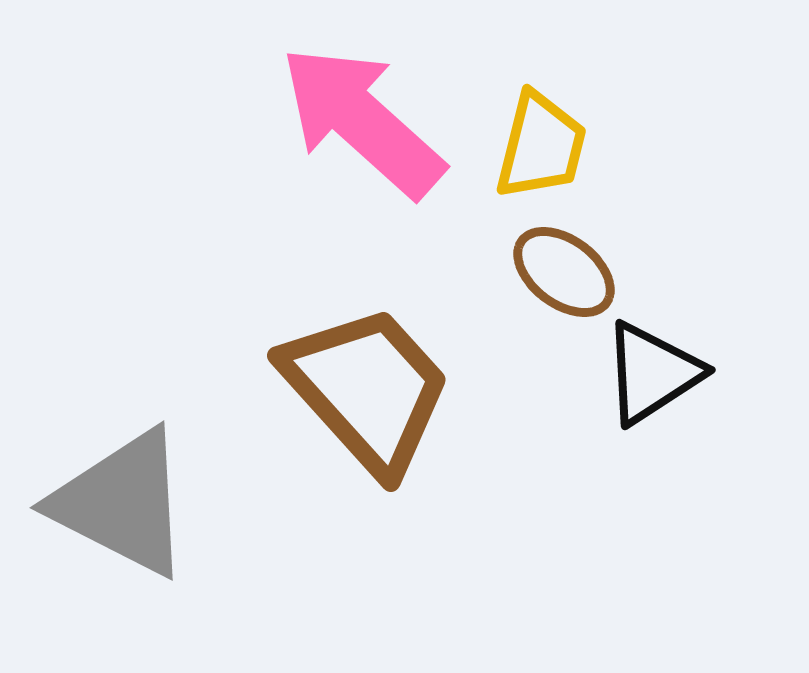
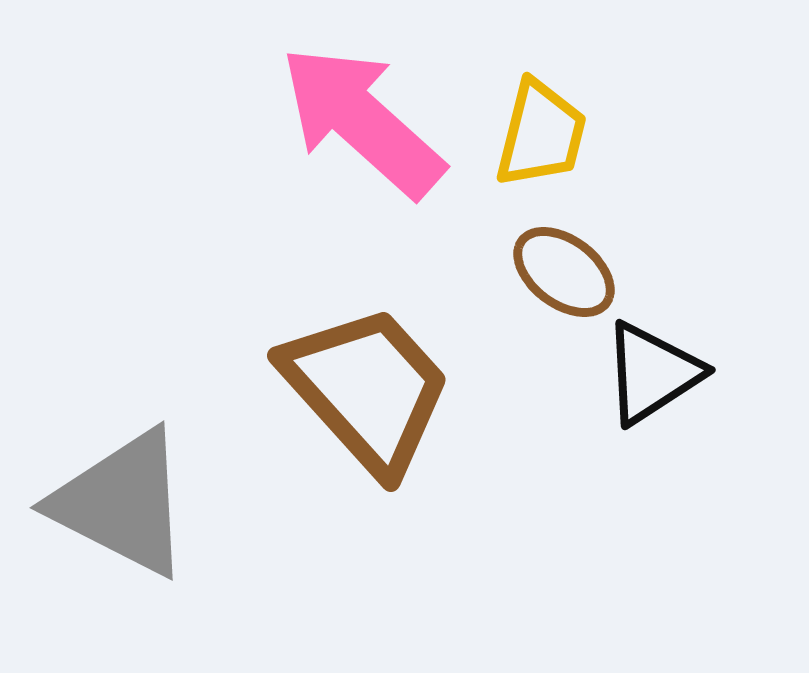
yellow trapezoid: moved 12 px up
